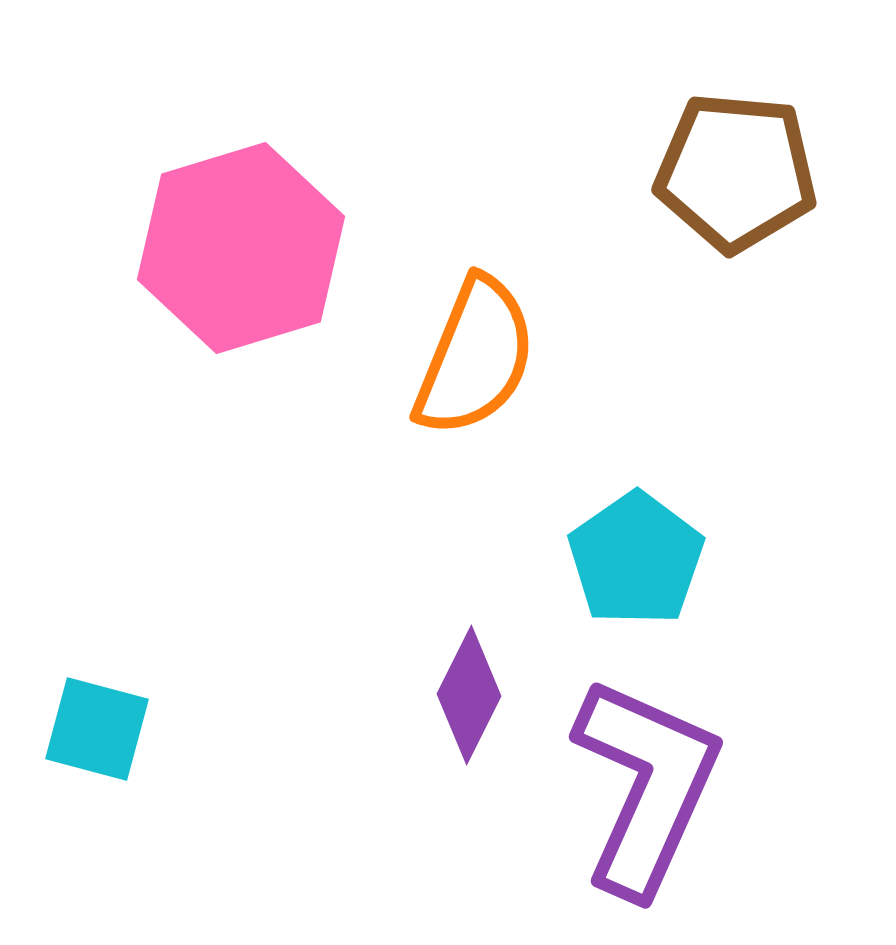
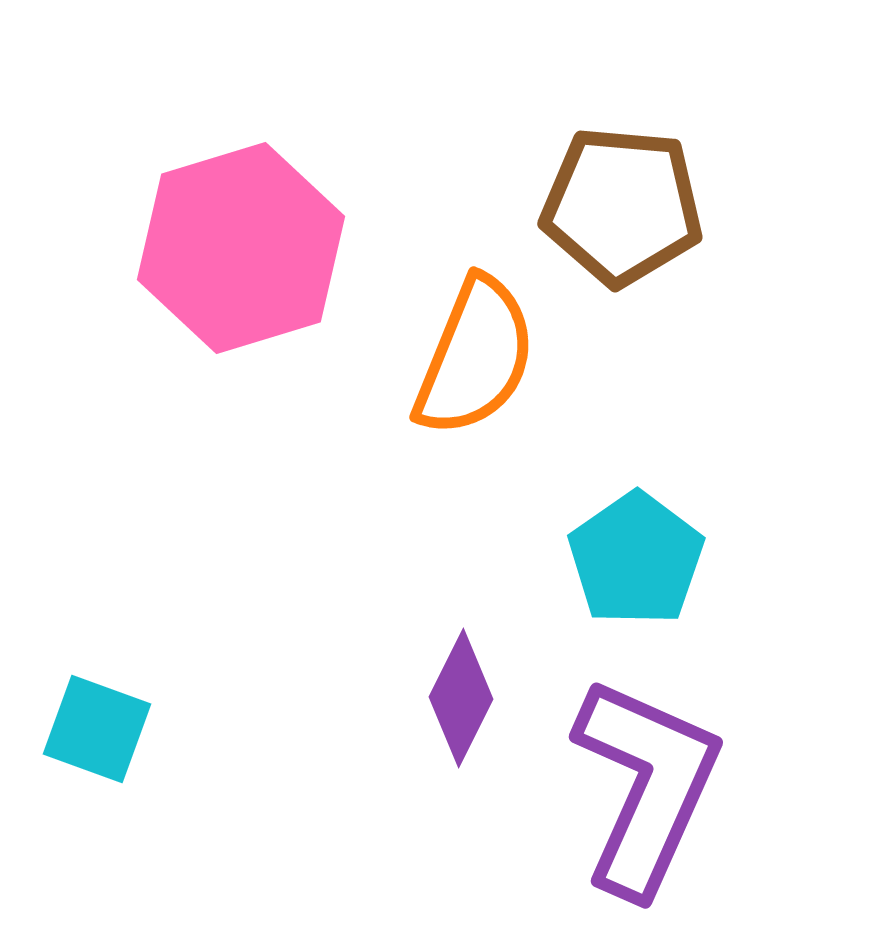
brown pentagon: moved 114 px left, 34 px down
purple diamond: moved 8 px left, 3 px down
cyan square: rotated 5 degrees clockwise
